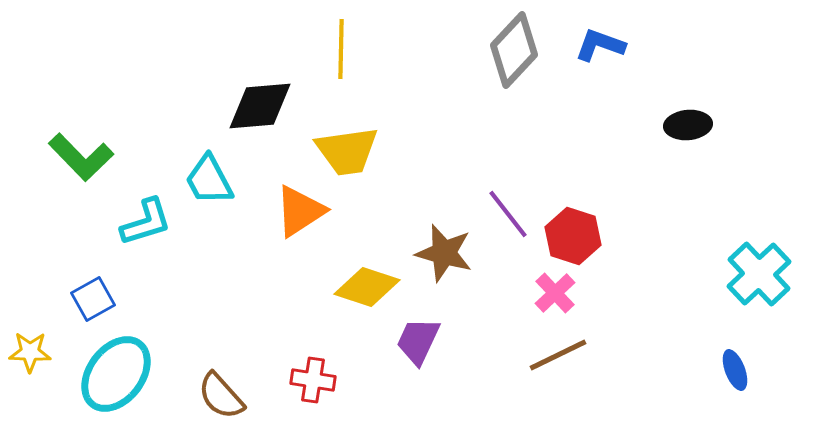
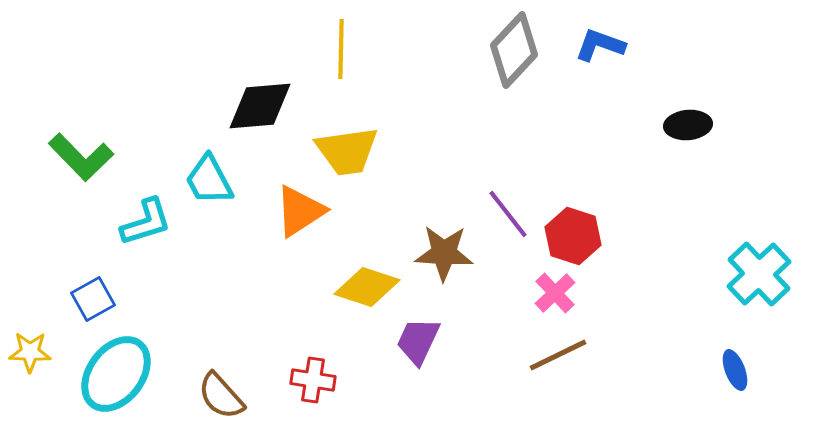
brown star: rotated 12 degrees counterclockwise
